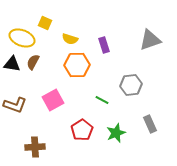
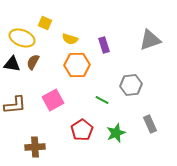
brown L-shape: rotated 25 degrees counterclockwise
